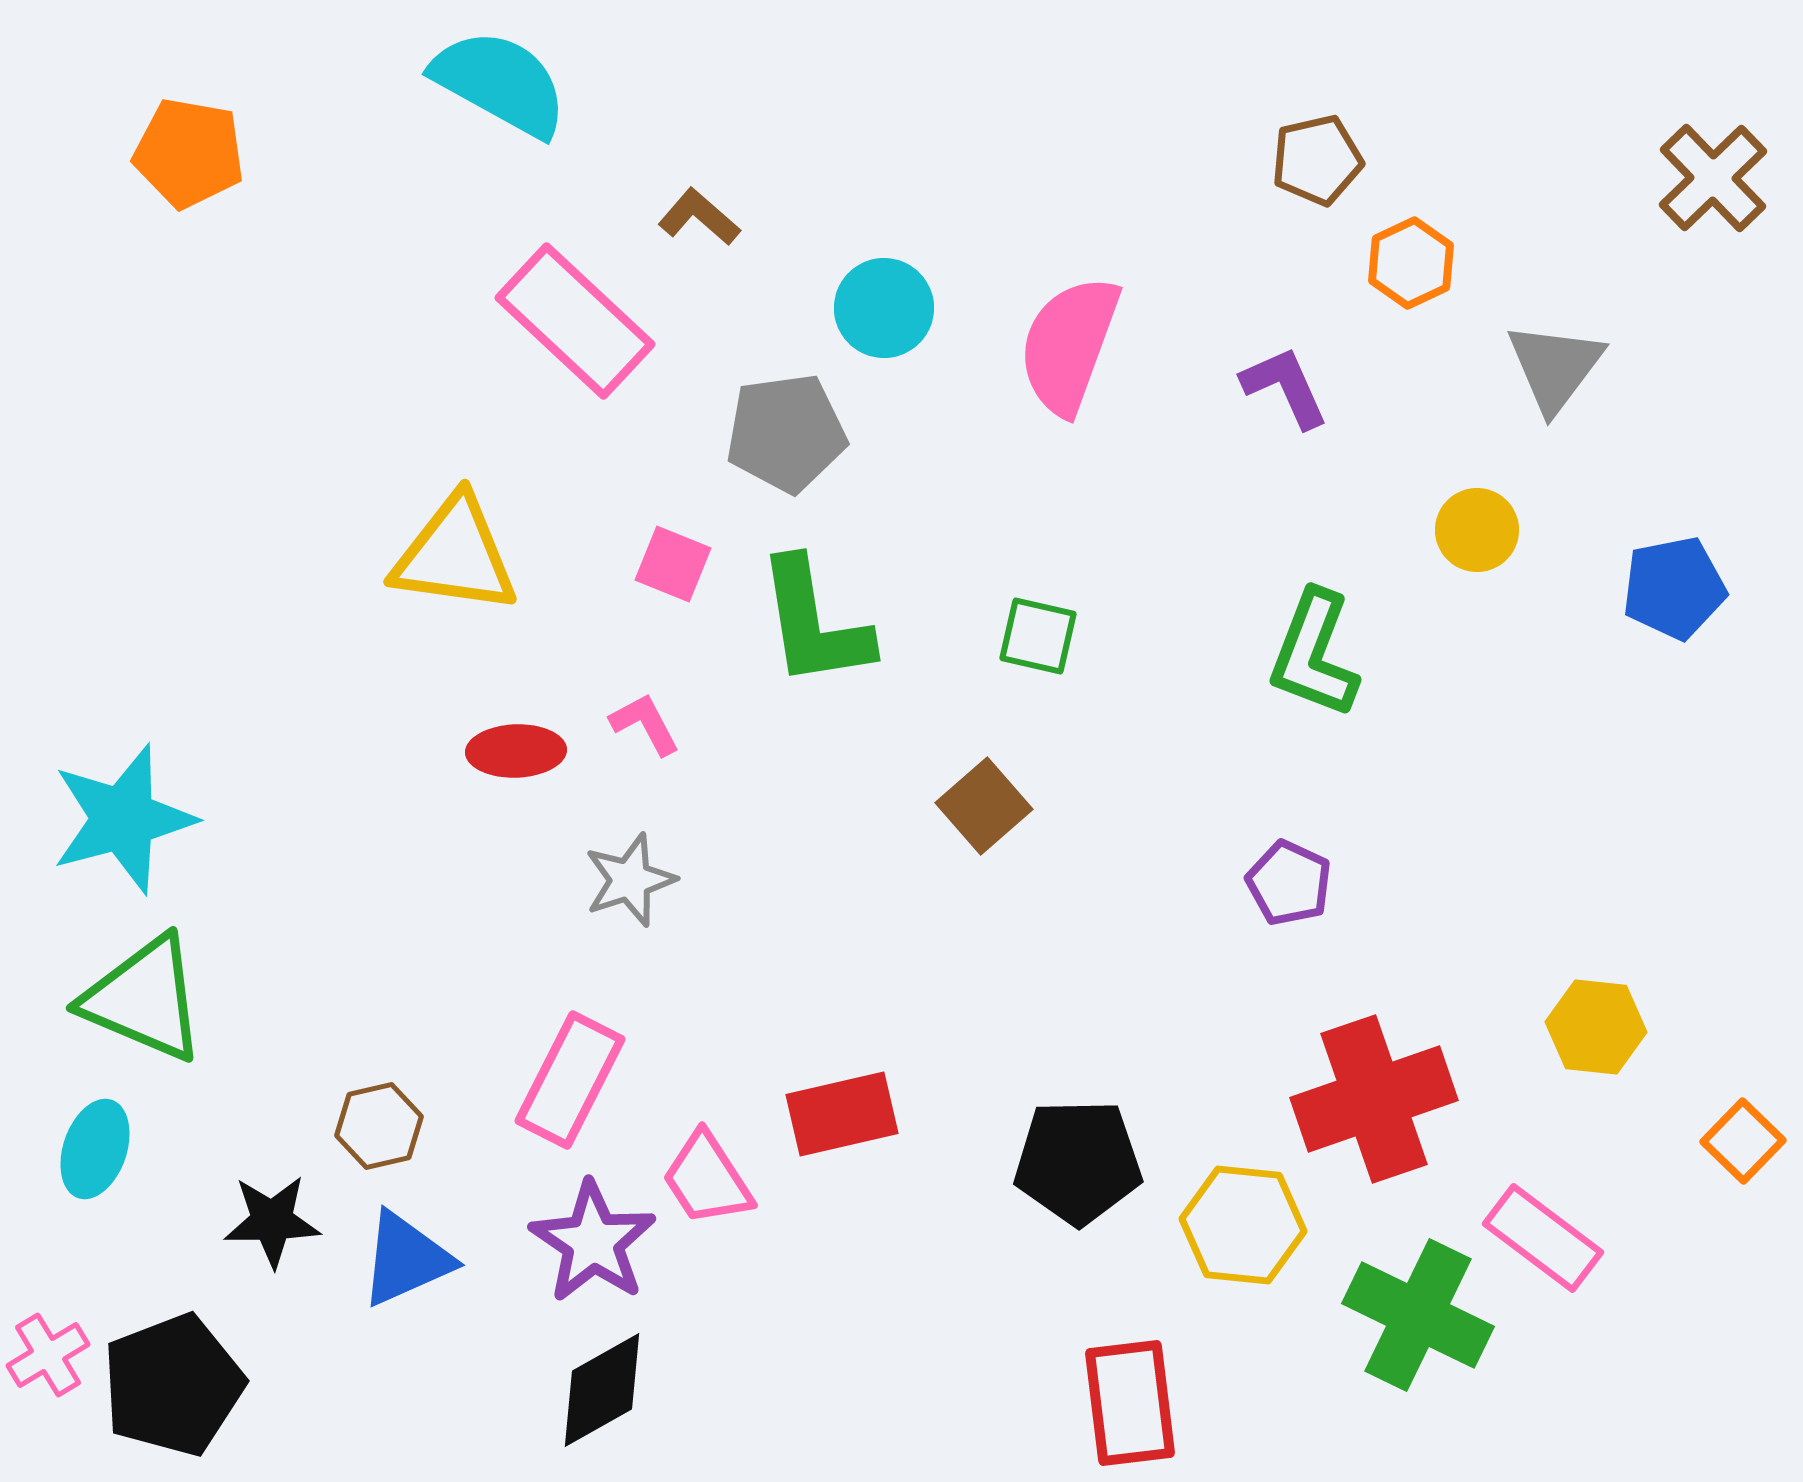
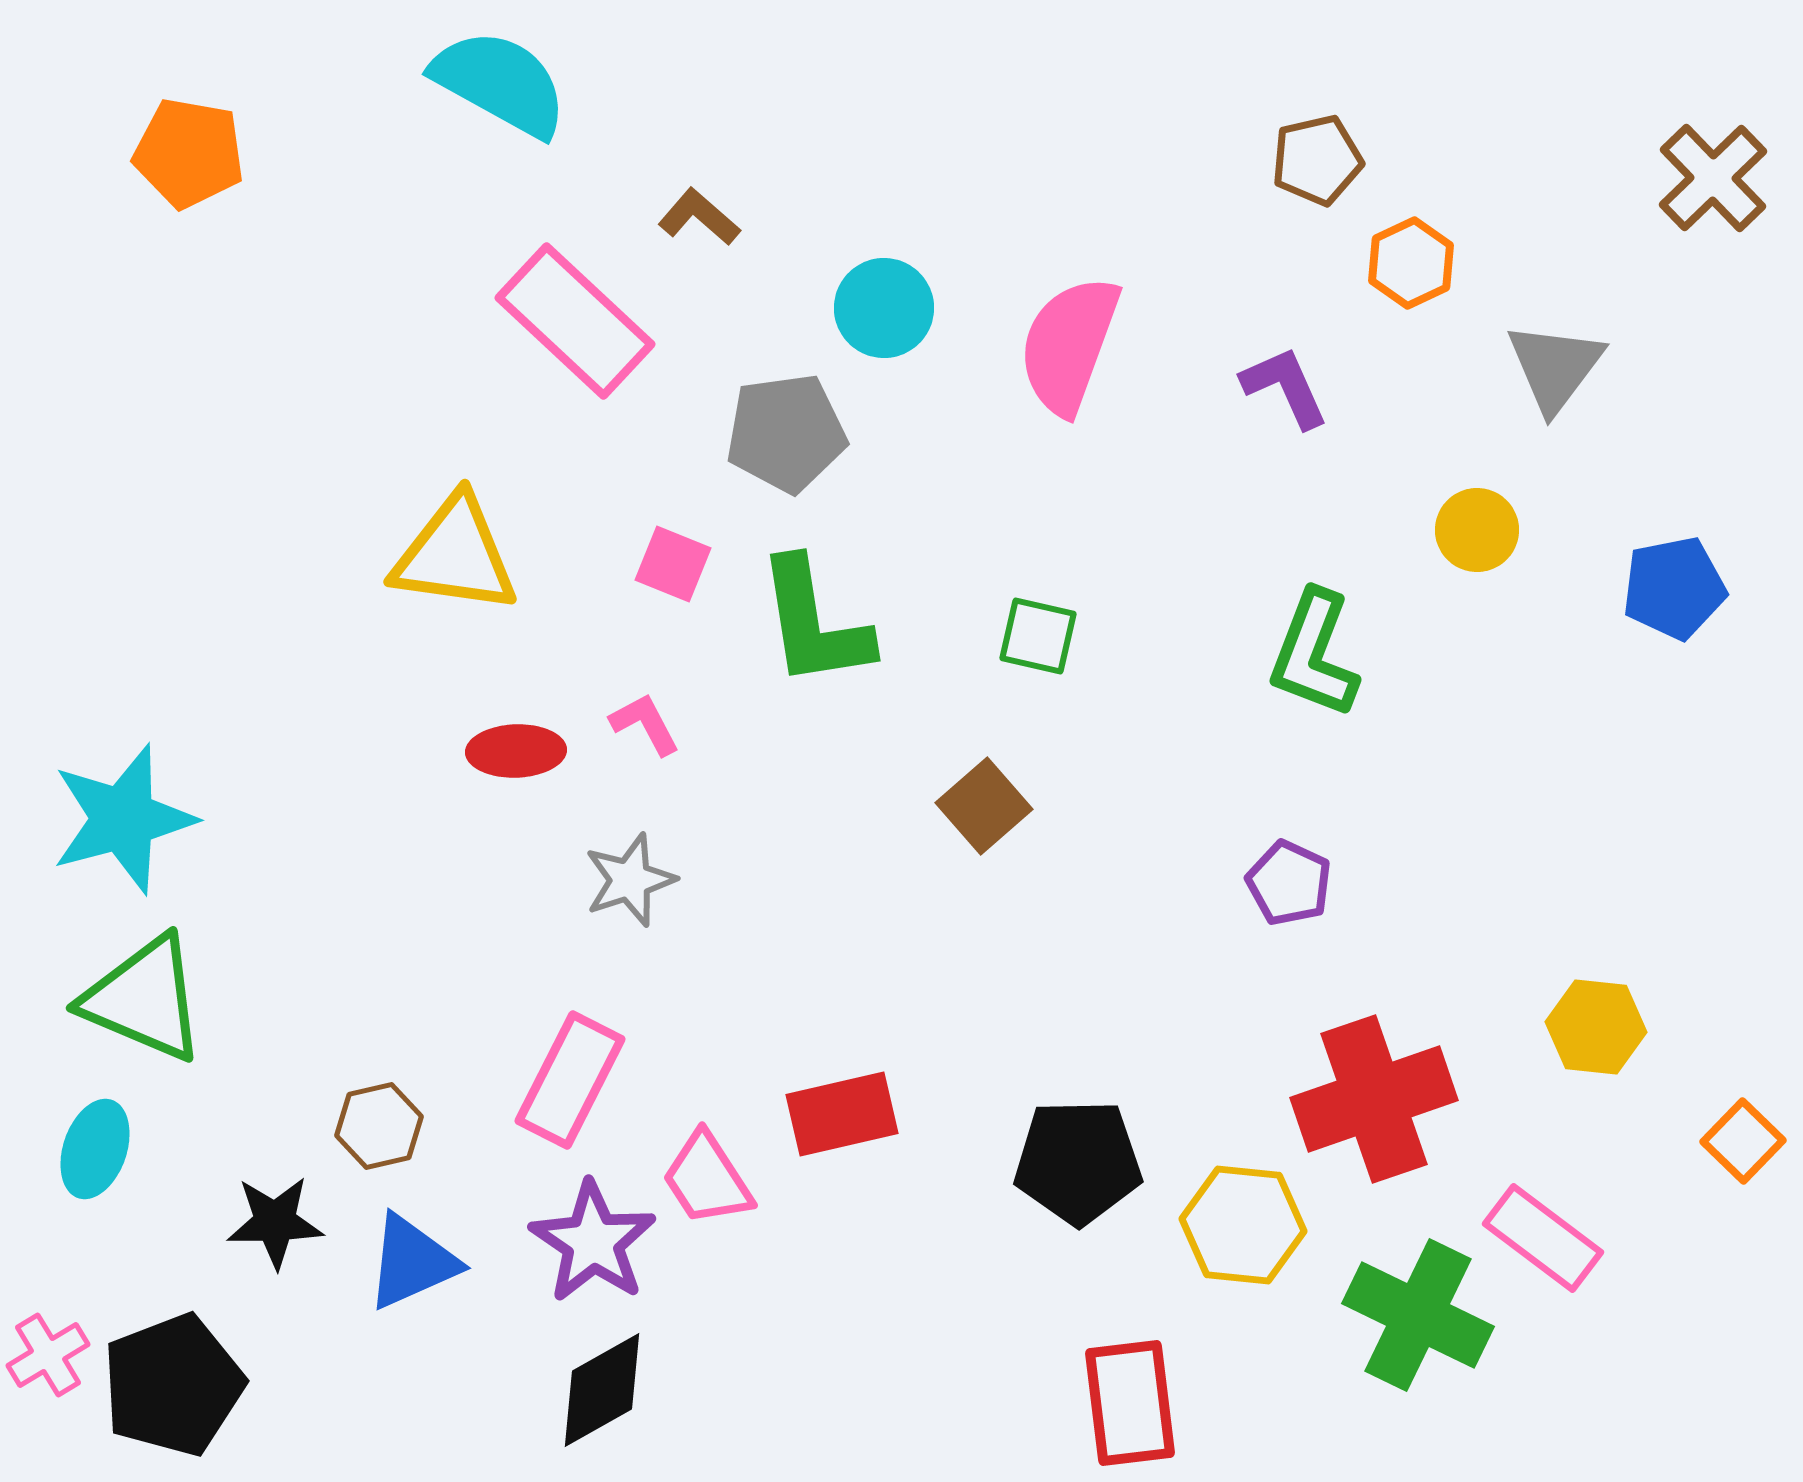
black star at (272, 1221): moved 3 px right, 1 px down
blue triangle at (406, 1259): moved 6 px right, 3 px down
